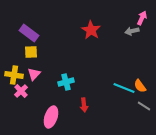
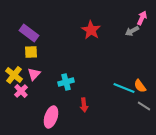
gray arrow: rotated 16 degrees counterclockwise
yellow cross: rotated 30 degrees clockwise
